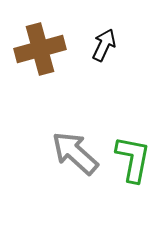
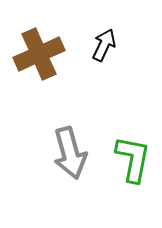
brown cross: moved 1 px left, 5 px down; rotated 9 degrees counterclockwise
gray arrow: moved 5 px left; rotated 147 degrees counterclockwise
